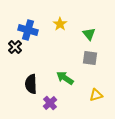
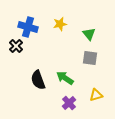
yellow star: rotated 24 degrees clockwise
blue cross: moved 3 px up
black cross: moved 1 px right, 1 px up
black semicircle: moved 7 px right, 4 px up; rotated 18 degrees counterclockwise
purple cross: moved 19 px right
